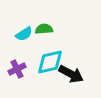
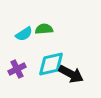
cyan diamond: moved 1 px right, 2 px down
